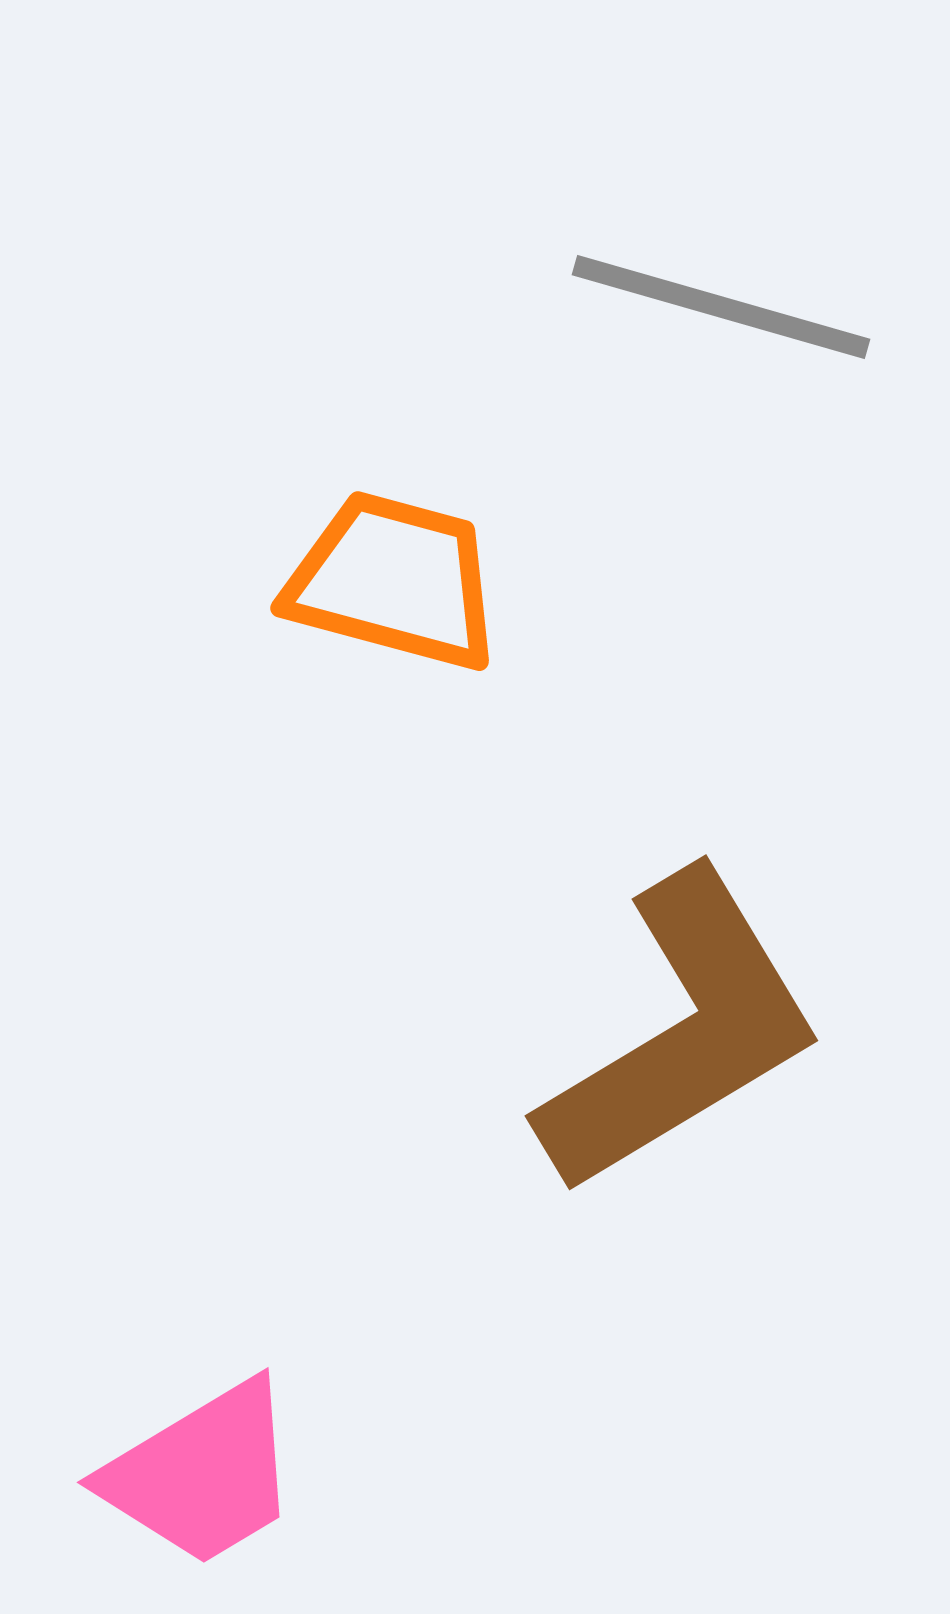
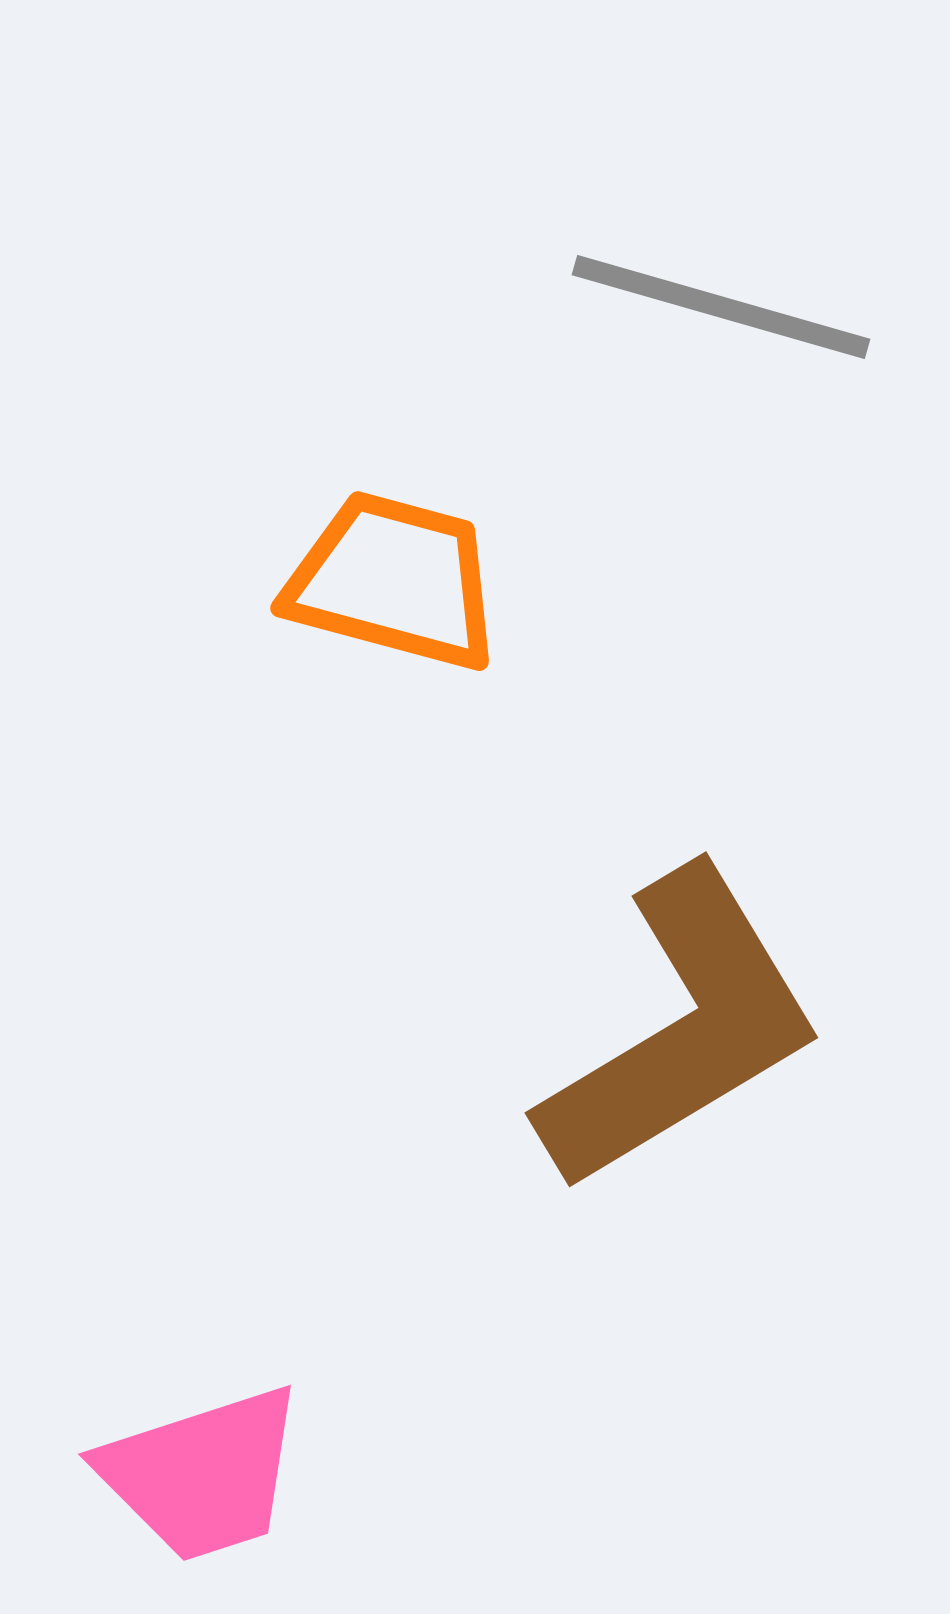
brown L-shape: moved 3 px up
pink trapezoid: rotated 13 degrees clockwise
